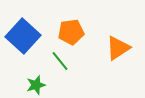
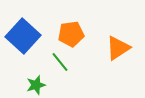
orange pentagon: moved 2 px down
green line: moved 1 px down
